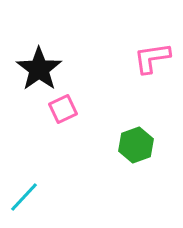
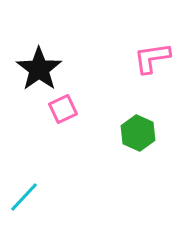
green hexagon: moved 2 px right, 12 px up; rotated 16 degrees counterclockwise
